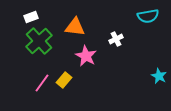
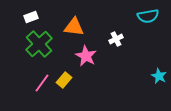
orange triangle: moved 1 px left
green cross: moved 3 px down
